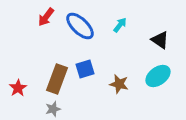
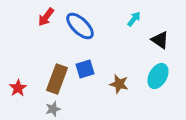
cyan arrow: moved 14 px right, 6 px up
cyan ellipse: rotated 25 degrees counterclockwise
